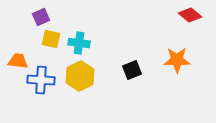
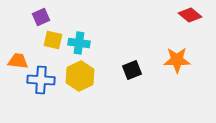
yellow square: moved 2 px right, 1 px down
